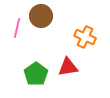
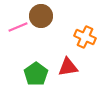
pink line: moved 1 px right, 1 px up; rotated 54 degrees clockwise
